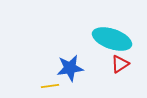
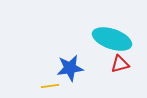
red triangle: rotated 18 degrees clockwise
